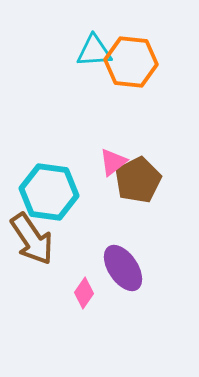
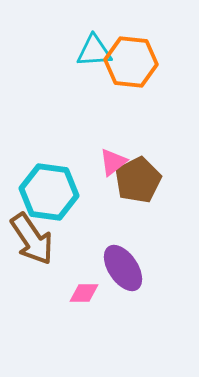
pink diamond: rotated 56 degrees clockwise
